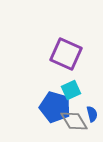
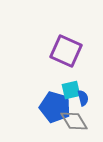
purple square: moved 3 px up
cyan square: rotated 12 degrees clockwise
blue semicircle: moved 9 px left, 16 px up
